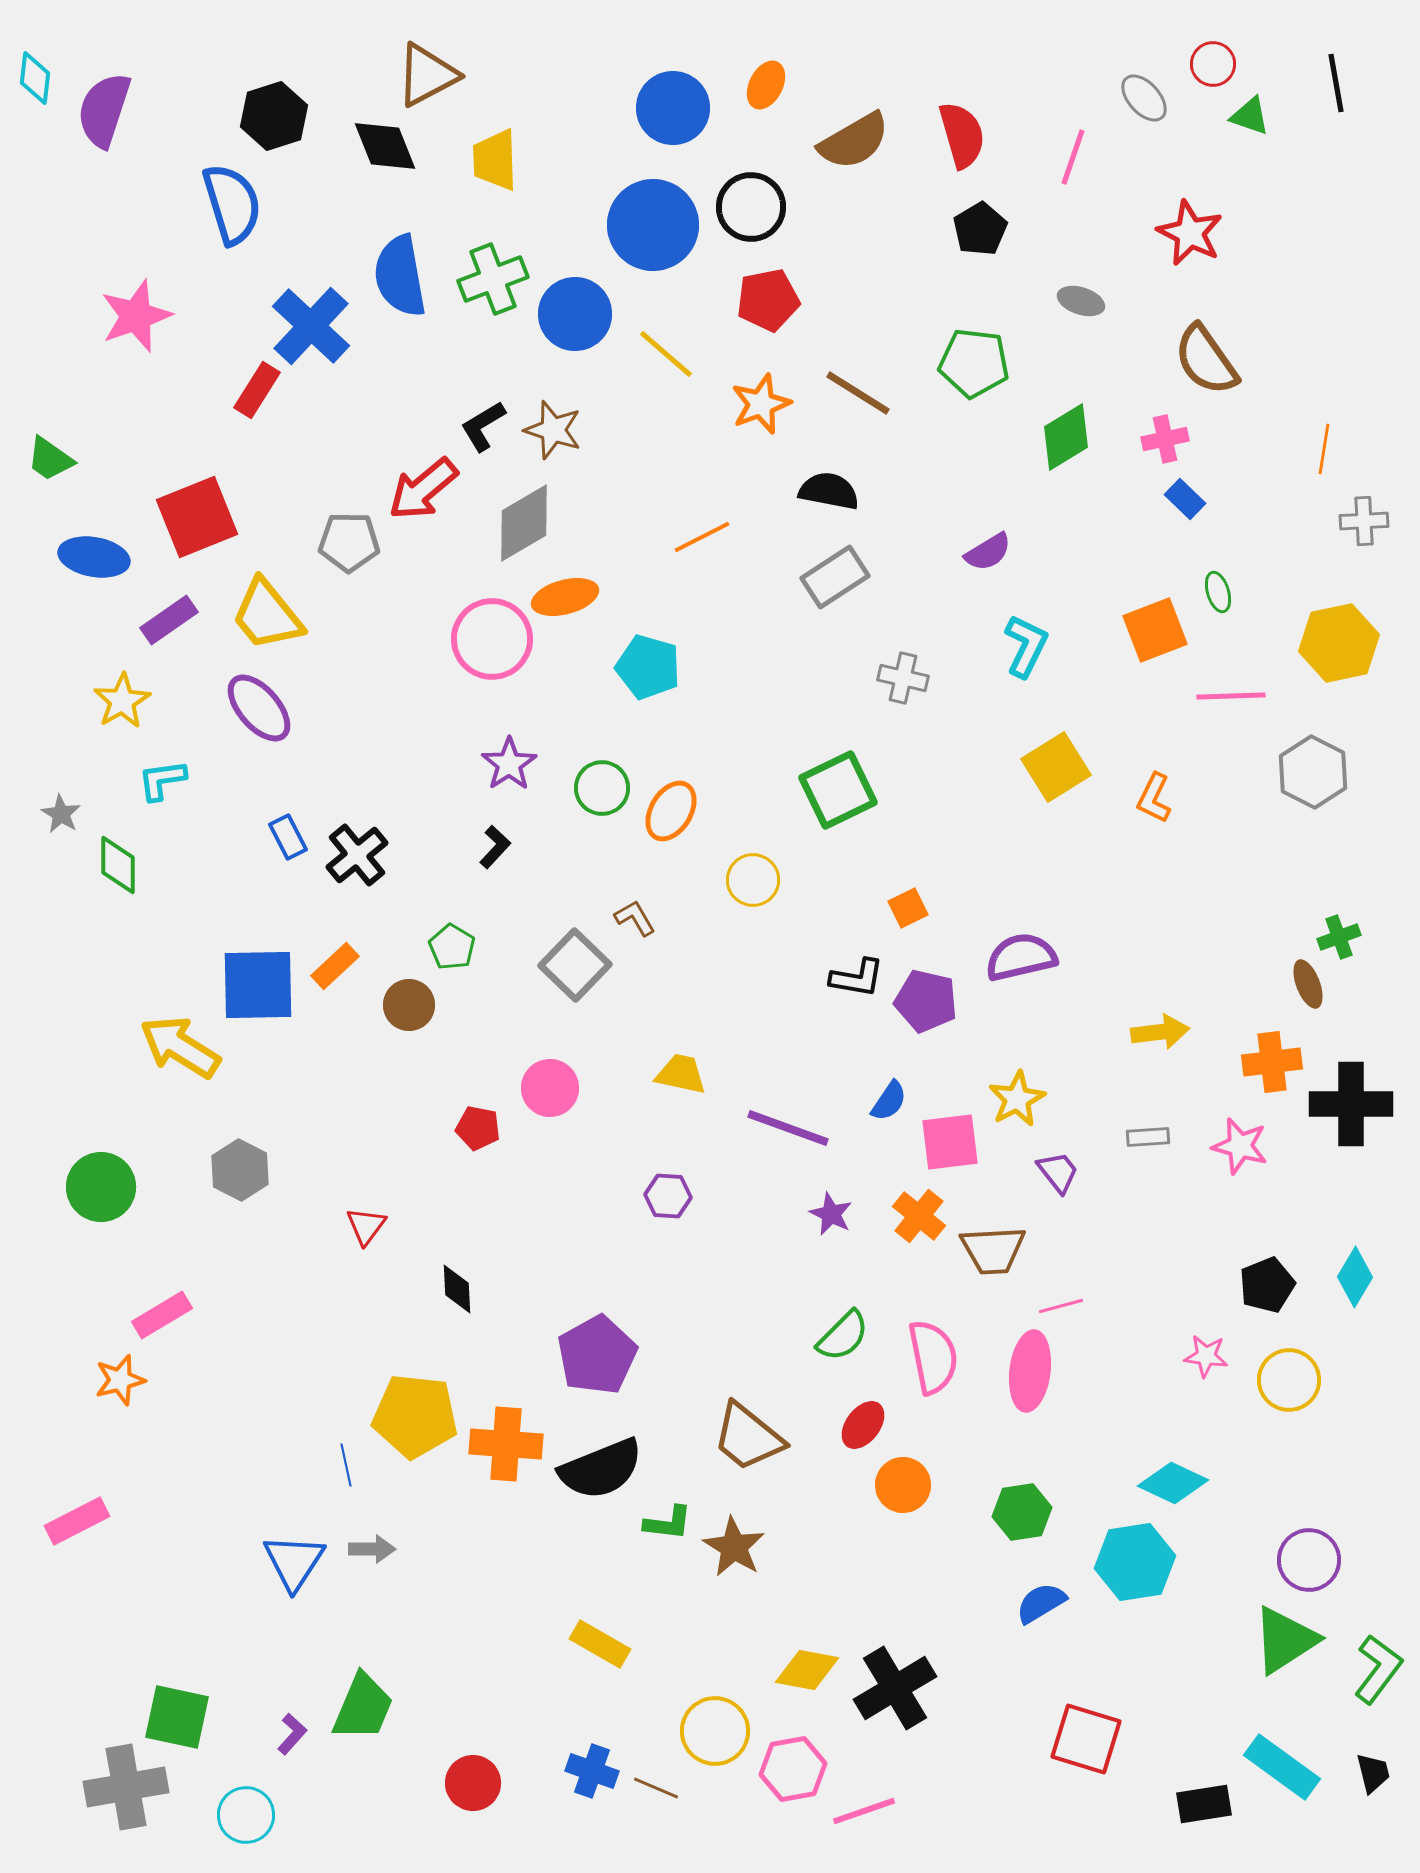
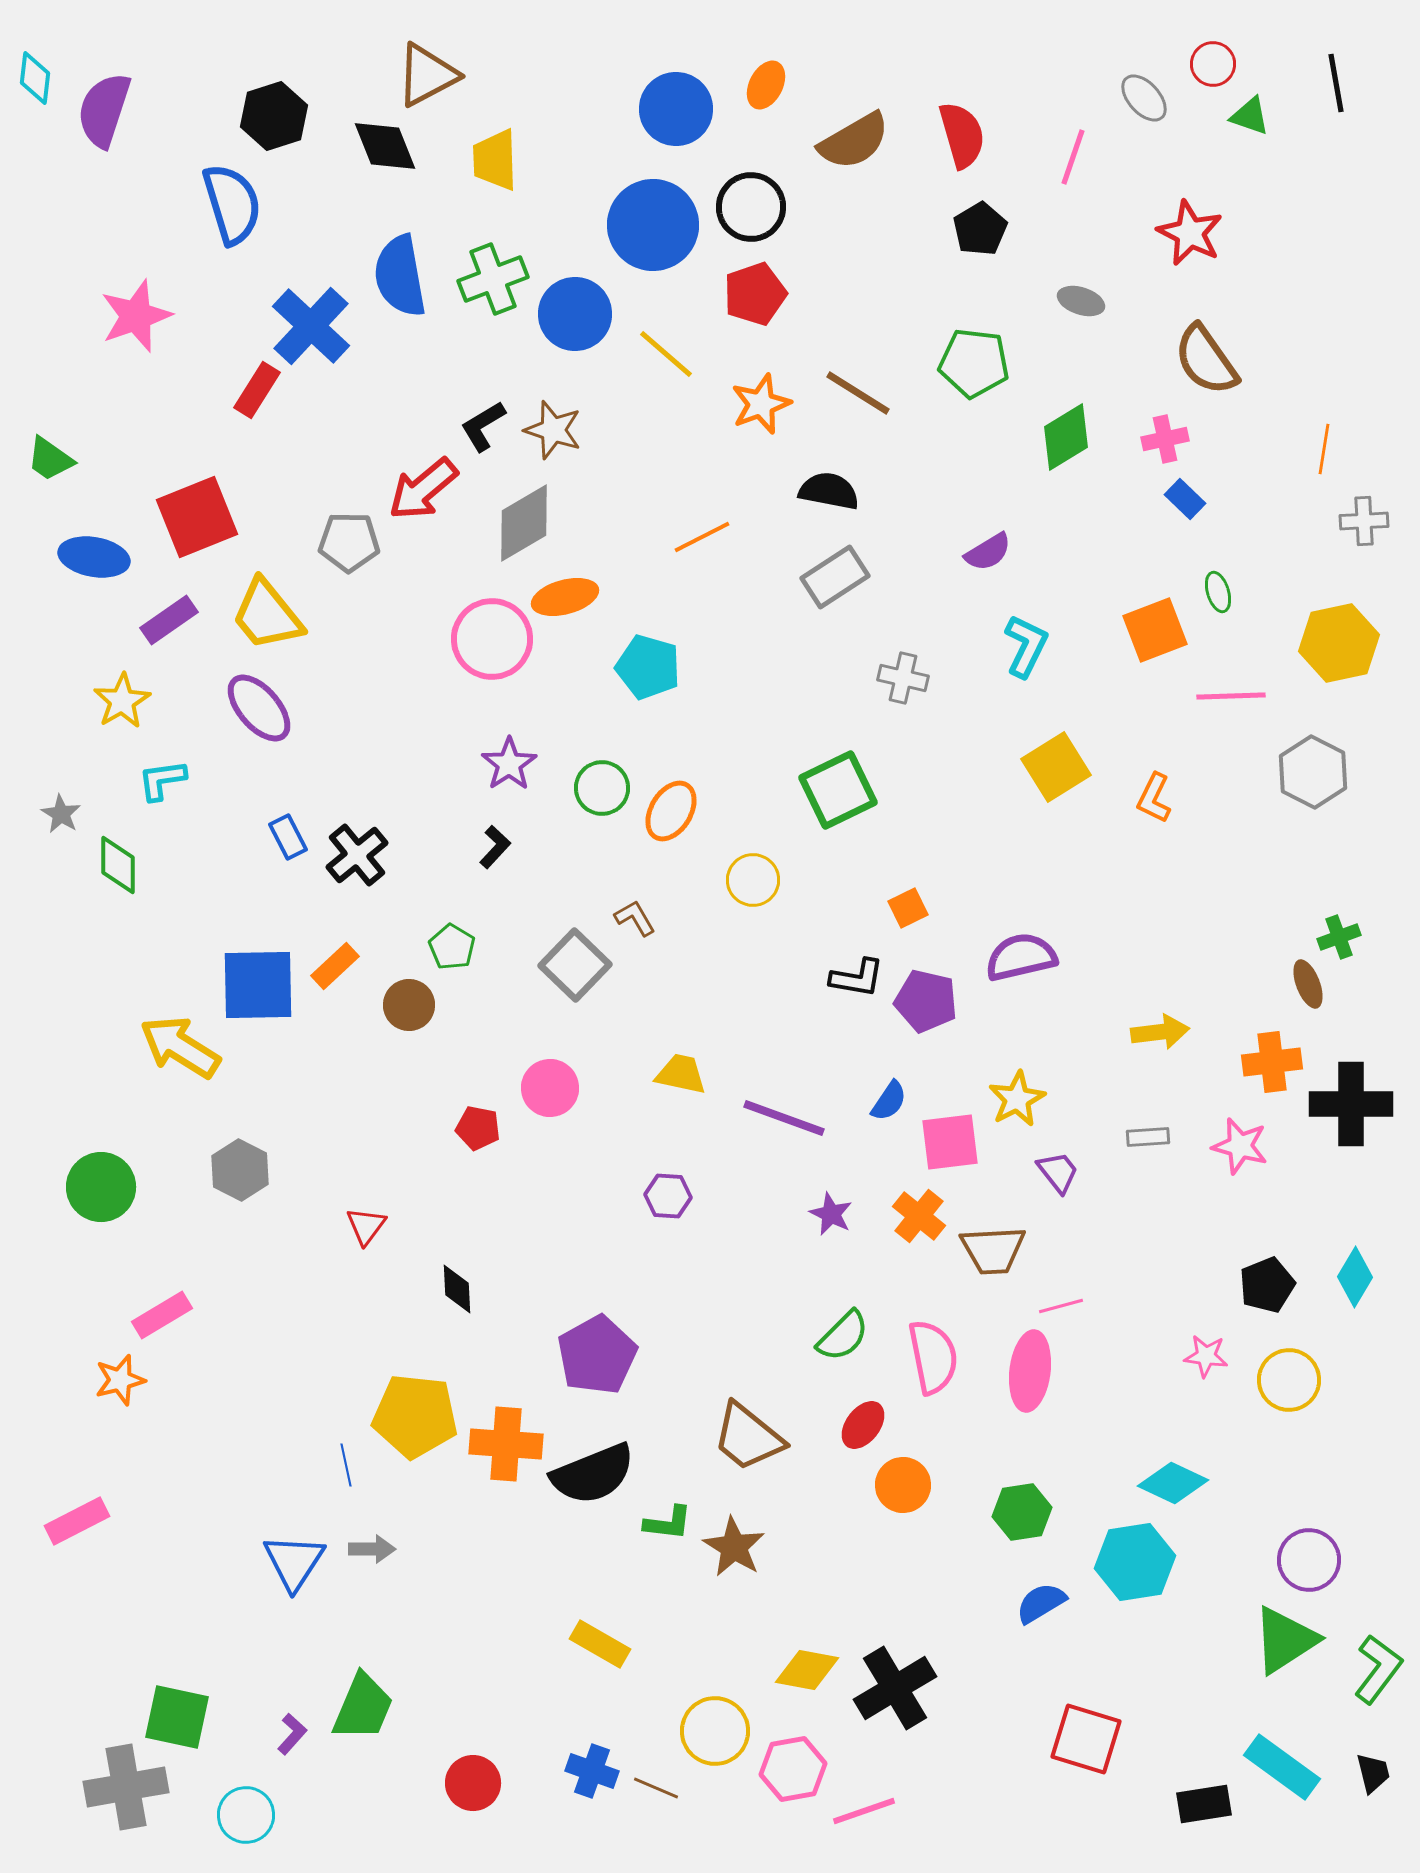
blue circle at (673, 108): moved 3 px right, 1 px down
red pentagon at (768, 300): moved 13 px left, 6 px up; rotated 8 degrees counterclockwise
purple line at (788, 1128): moved 4 px left, 10 px up
black semicircle at (601, 1469): moved 8 px left, 5 px down
